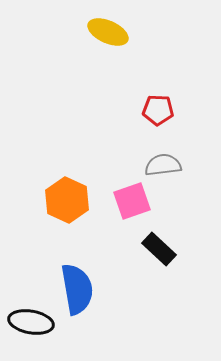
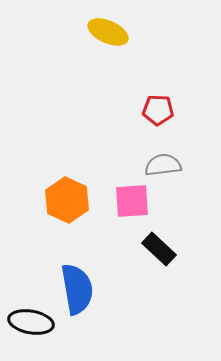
pink square: rotated 15 degrees clockwise
